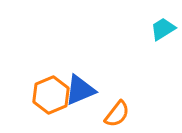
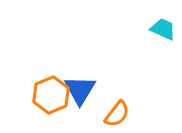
cyan trapezoid: rotated 56 degrees clockwise
blue triangle: rotated 36 degrees counterclockwise
